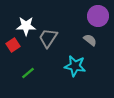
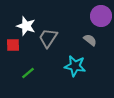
purple circle: moved 3 px right
white star: rotated 18 degrees clockwise
red square: rotated 32 degrees clockwise
